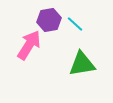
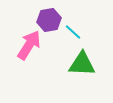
cyan line: moved 2 px left, 8 px down
green triangle: rotated 12 degrees clockwise
